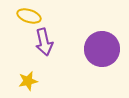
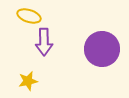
purple arrow: rotated 12 degrees clockwise
